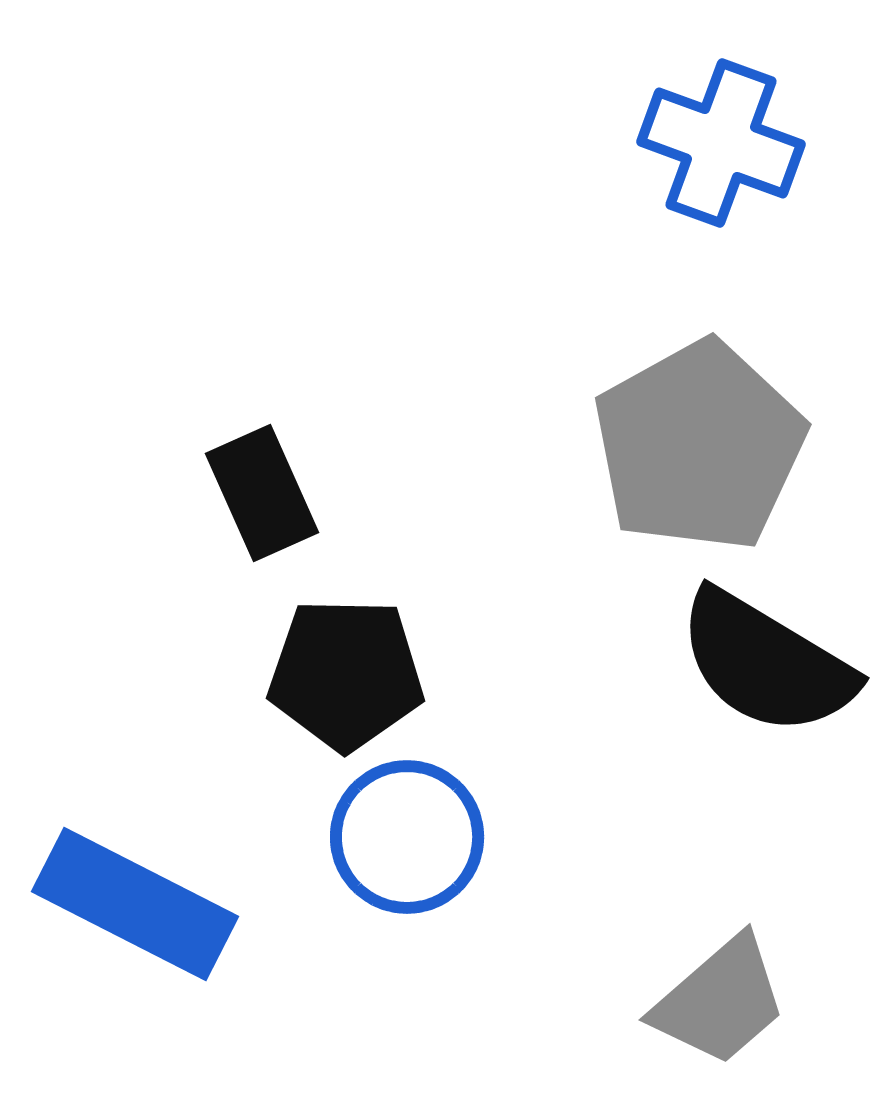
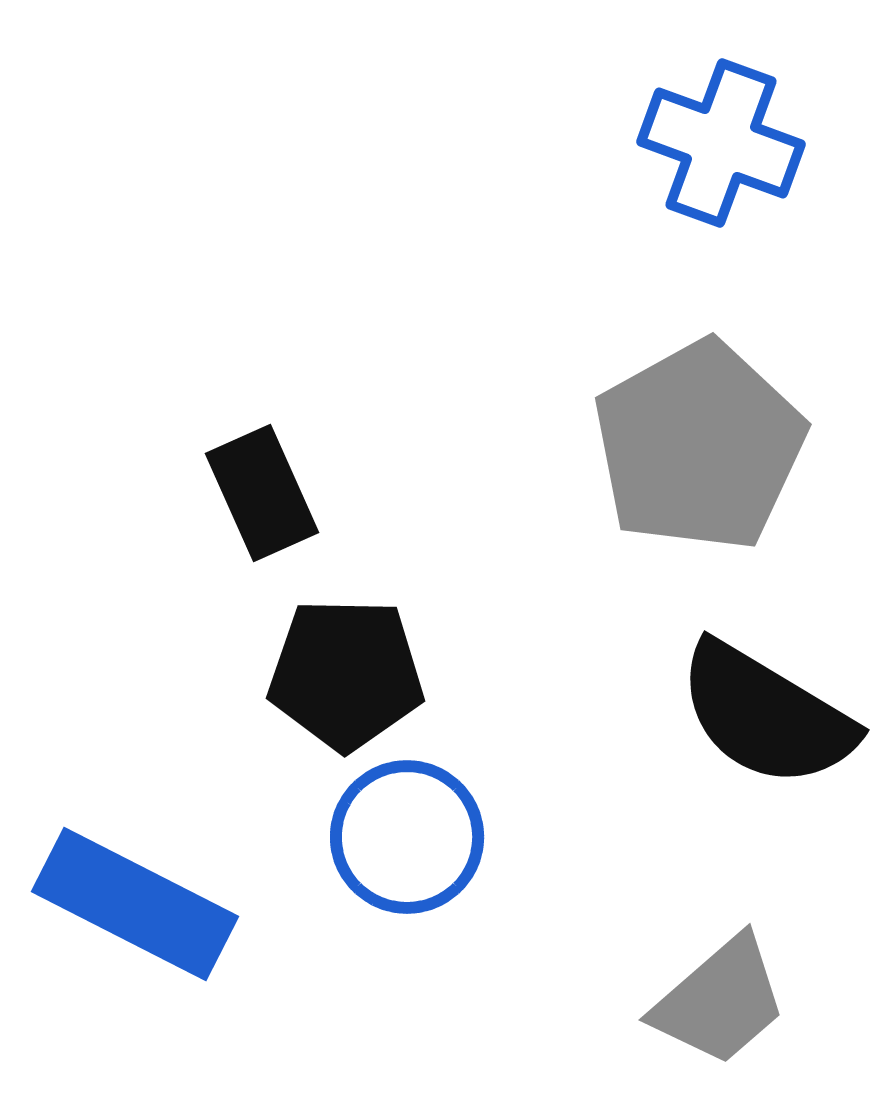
black semicircle: moved 52 px down
